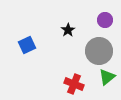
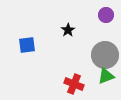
purple circle: moved 1 px right, 5 px up
blue square: rotated 18 degrees clockwise
gray circle: moved 6 px right, 4 px down
green triangle: moved 1 px left, 1 px up; rotated 18 degrees clockwise
